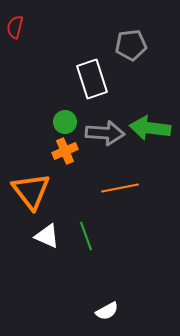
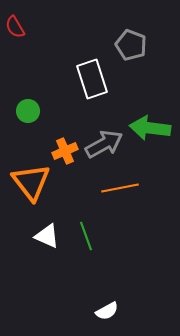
red semicircle: rotated 45 degrees counterclockwise
gray pentagon: rotated 28 degrees clockwise
green circle: moved 37 px left, 11 px up
gray arrow: moved 1 px left, 11 px down; rotated 33 degrees counterclockwise
orange triangle: moved 9 px up
